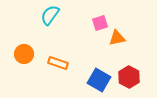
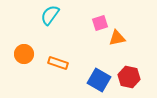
red hexagon: rotated 15 degrees counterclockwise
